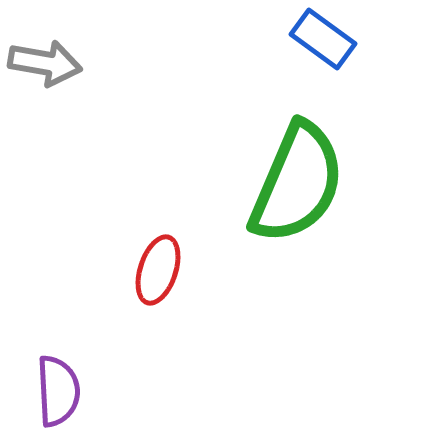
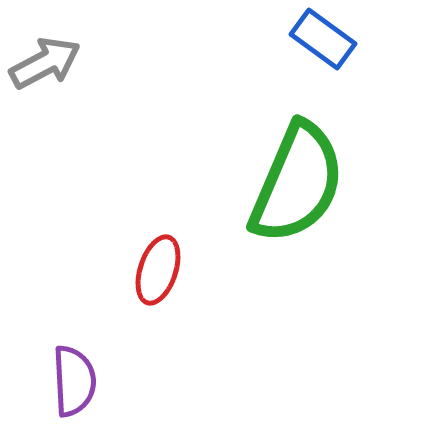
gray arrow: rotated 38 degrees counterclockwise
purple semicircle: moved 16 px right, 10 px up
